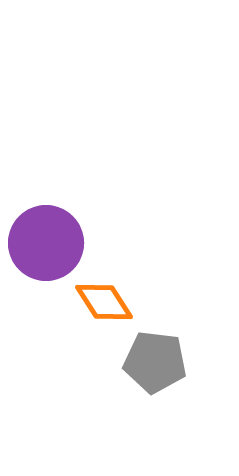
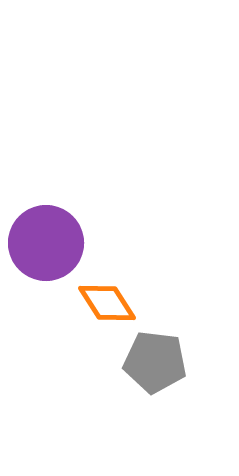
orange diamond: moved 3 px right, 1 px down
